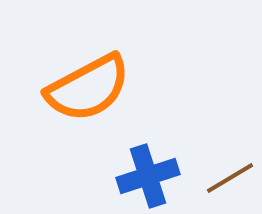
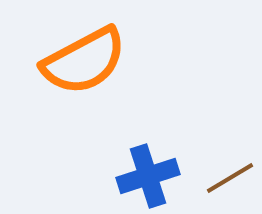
orange semicircle: moved 4 px left, 27 px up
